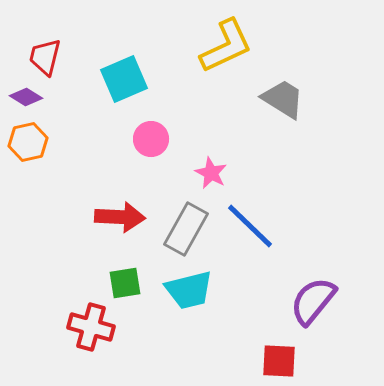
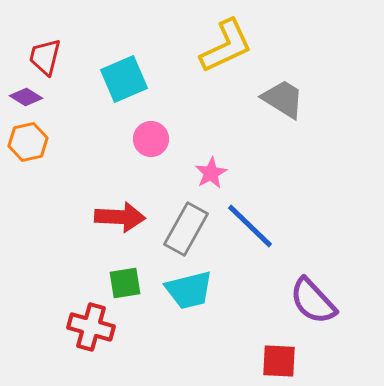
pink star: rotated 16 degrees clockwise
purple semicircle: rotated 82 degrees counterclockwise
